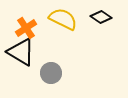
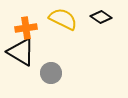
orange cross: rotated 25 degrees clockwise
